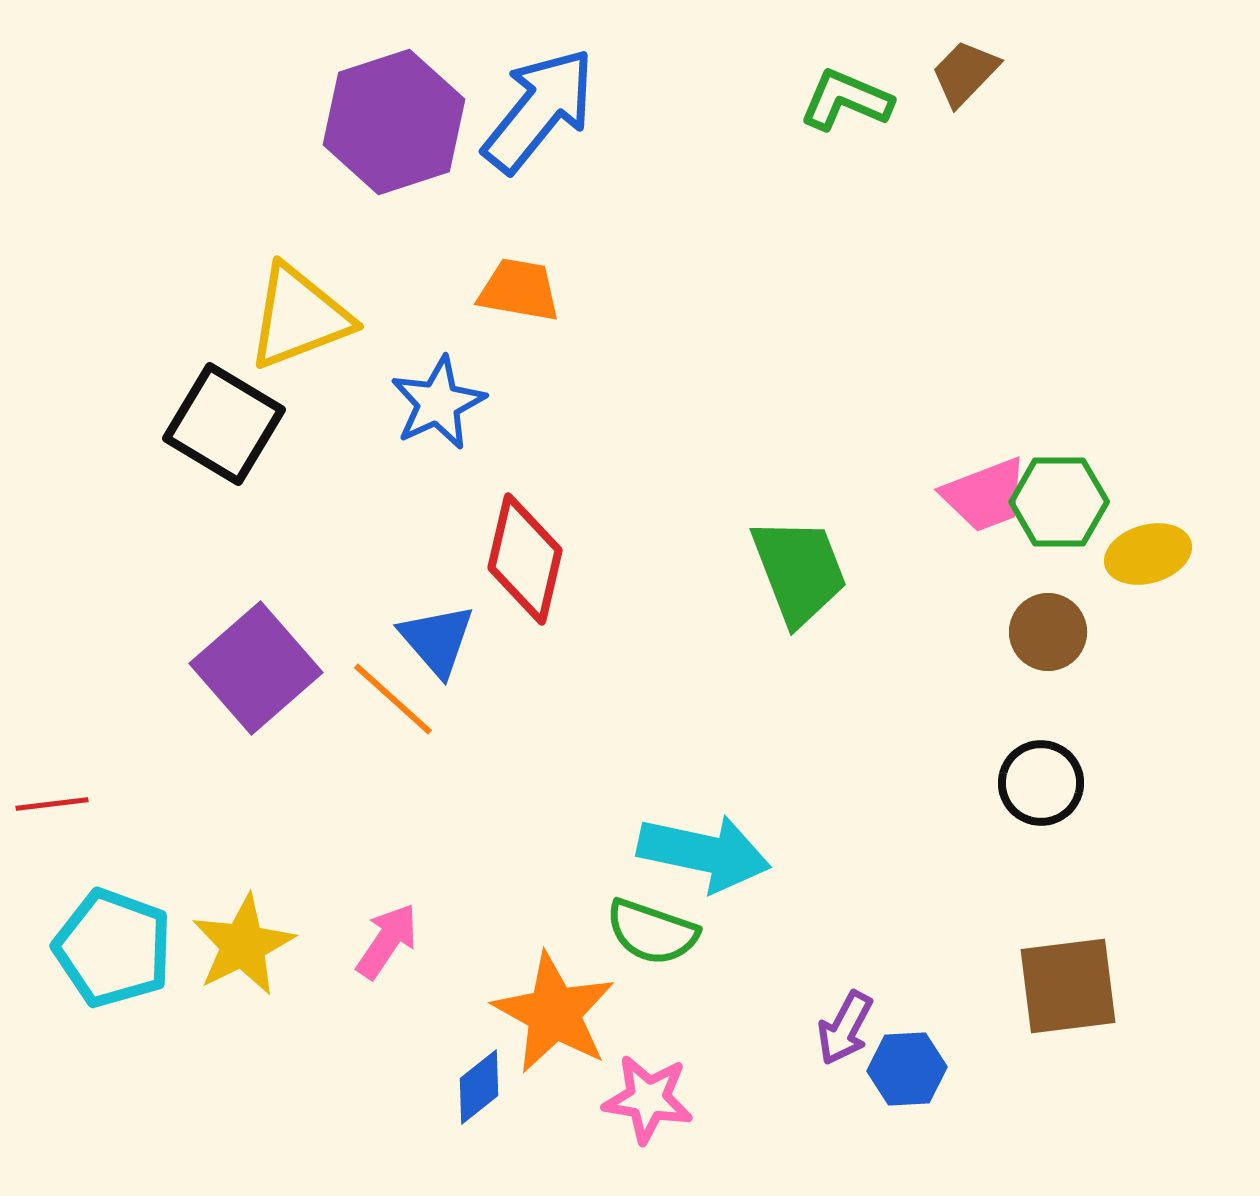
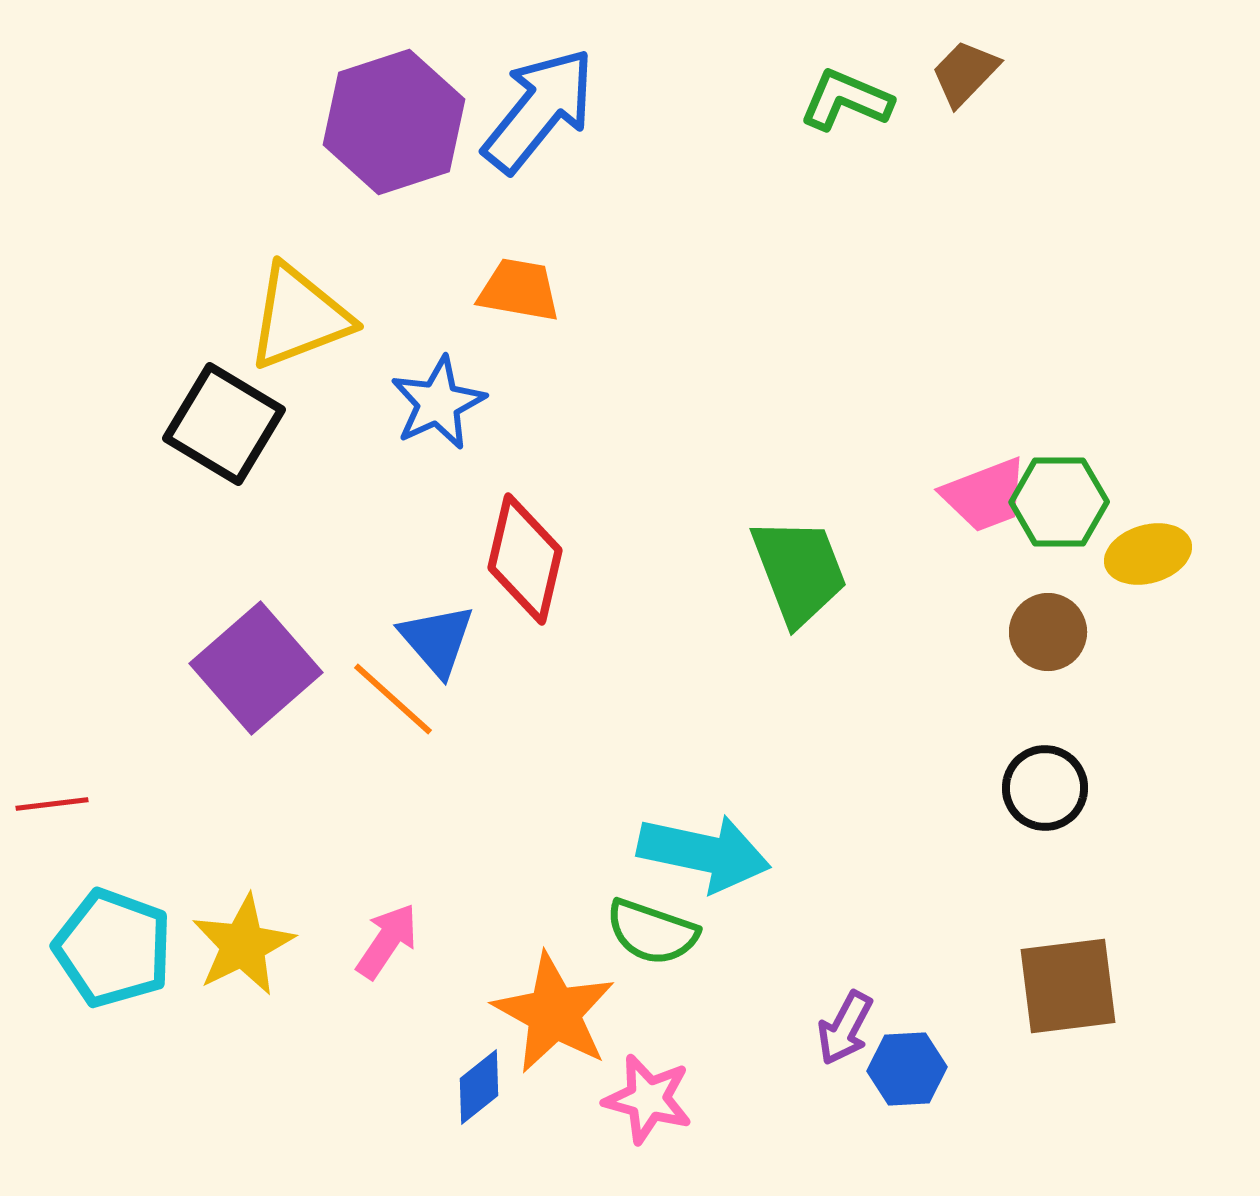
black circle: moved 4 px right, 5 px down
pink star: rotated 6 degrees clockwise
